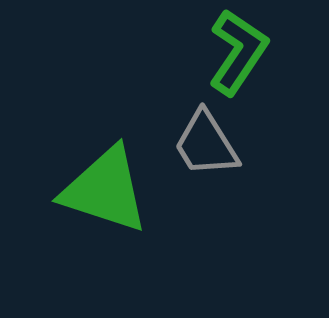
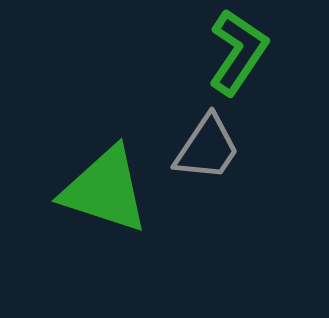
gray trapezoid: moved 1 px right, 4 px down; rotated 114 degrees counterclockwise
